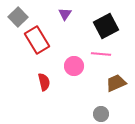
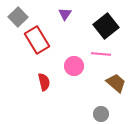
black square: rotated 10 degrees counterclockwise
brown trapezoid: rotated 65 degrees clockwise
